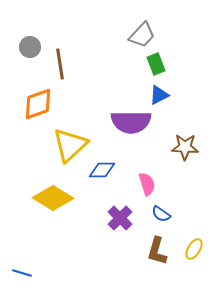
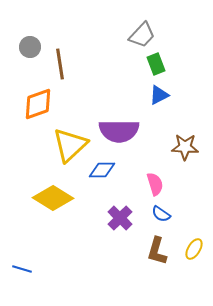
purple semicircle: moved 12 px left, 9 px down
pink semicircle: moved 8 px right
blue line: moved 4 px up
